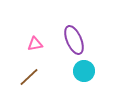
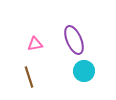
brown line: rotated 65 degrees counterclockwise
